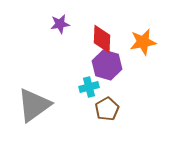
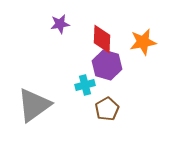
cyan cross: moved 4 px left, 2 px up
